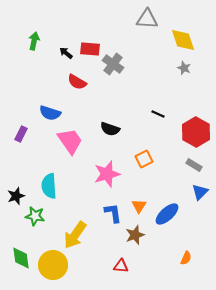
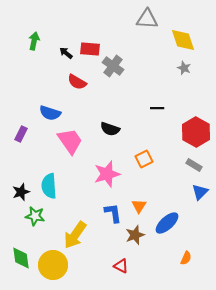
gray cross: moved 2 px down
black line: moved 1 px left, 6 px up; rotated 24 degrees counterclockwise
black star: moved 5 px right, 4 px up
blue ellipse: moved 9 px down
red triangle: rotated 21 degrees clockwise
